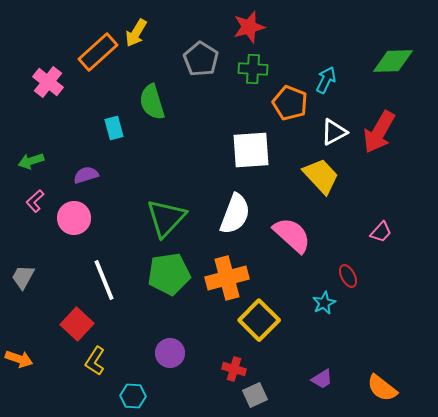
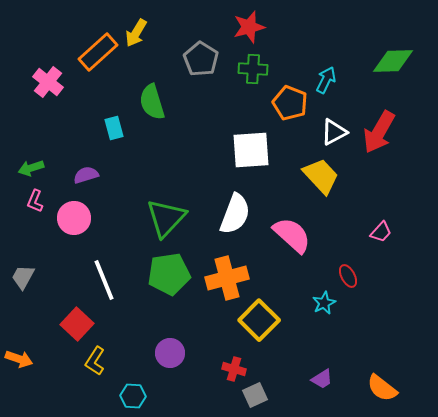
green arrow: moved 7 px down
pink L-shape: rotated 25 degrees counterclockwise
